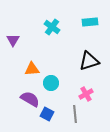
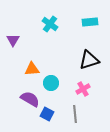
cyan cross: moved 2 px left, 3 px up
black triangle: moved 1 px up
pink cross: moved 3 px left, 5 px up
